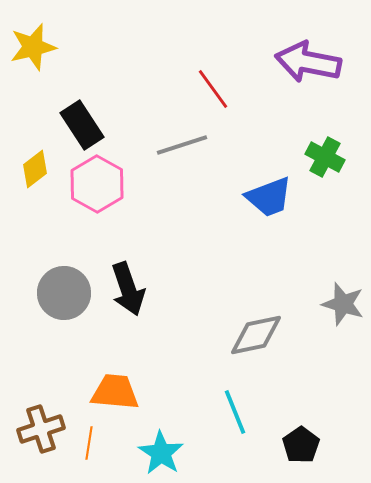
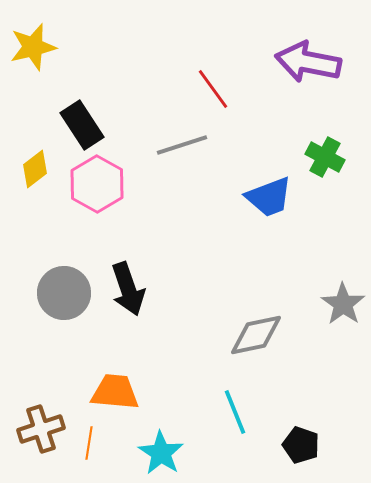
gray star: rotated 18 degrees clockwise
black pentagon: rotated 18 degrees counterclockwise
